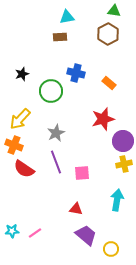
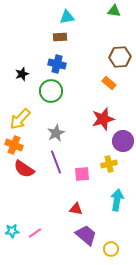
brown hexagon: moved 12 px right, 23 px down; rotated 25 degrees clockwise
blue cross: moved 19 px left, 9 px up
yellow cross: moved 15 px left
pink square: moved 1 px down
